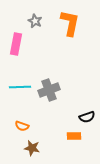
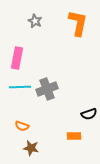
orange L-shape: moved 8 px right
pink rectangle: moved 1 px right, 14 px down
gray cross: moved 2 px left, 1 px up
black semicircle: moved 2 px right, 3 px up
brown star: moved 1 px left
